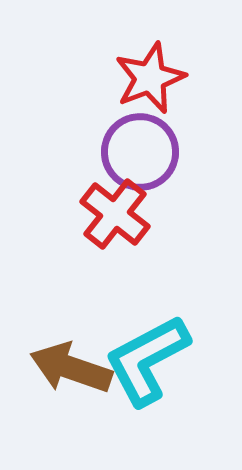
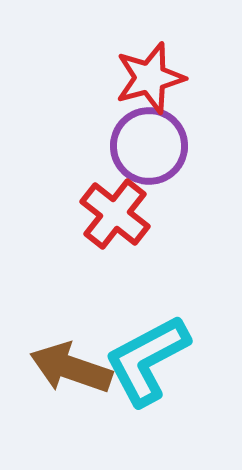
red star: rotated 6 degrees clockwise
purple circle: moved 9 px right, 6 px up
